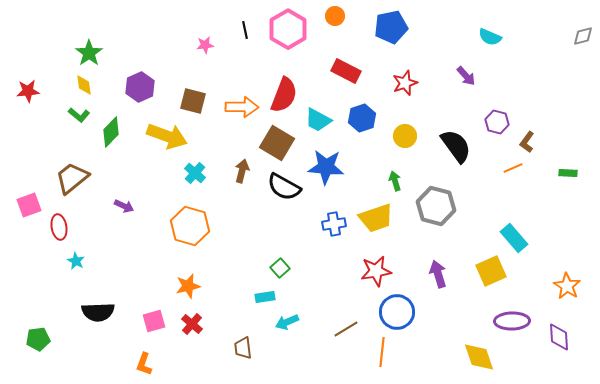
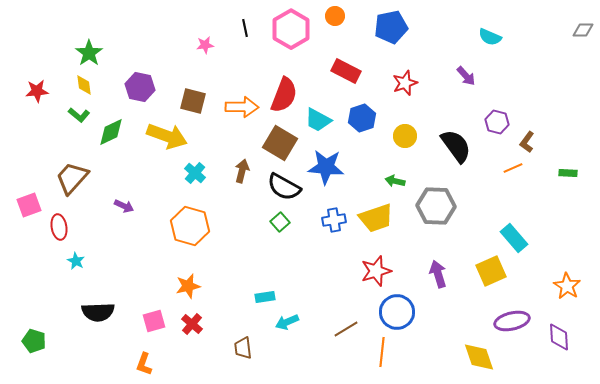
pink hexagon at (288, 29): moved 3 px right
black line at (245, 30): moved 2 px up
gray diamond at (583, 36): moved 6 px up; rotated 15 degrees clockwise
purple hexagon at (140, 87): rotated 24 degrees counterclockwise
red star at (28, 91): moved 9 px right
green diamond at (111, 132): rotated 20 degrees clockwise
brown square at (277, 143): moved 3 px right
brown trapezoid at (72, 178): rotated 9 degrees counterclockwise
green arrow at (395, 181): rotated 60 degrees counterclockwise
gray hexagon at (436, 206): rotated 12 degrees counterclockwise
blue cross at (334, 224): moved 4 px up
green square at (280, 268): moved 46 px up
red star at (376, 271): rotated 8 degrees counterclockwise
purple ellipse at (512, 321): rotated 12 degrees counterclockwise
green pentagon at (38, 339): moved 4 px left, 2 px down; rotated 25 degrees clockwise
